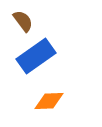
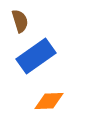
brown semicircle: moved 3 px left; rotated 20 degrees clockwise
